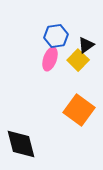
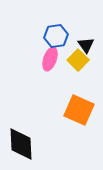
black triangle: rotated 30 degrees counterclockwise
orange square: rotated 12 degrees counterclockwise
black diamond: rotated 12 degrees clockwise
